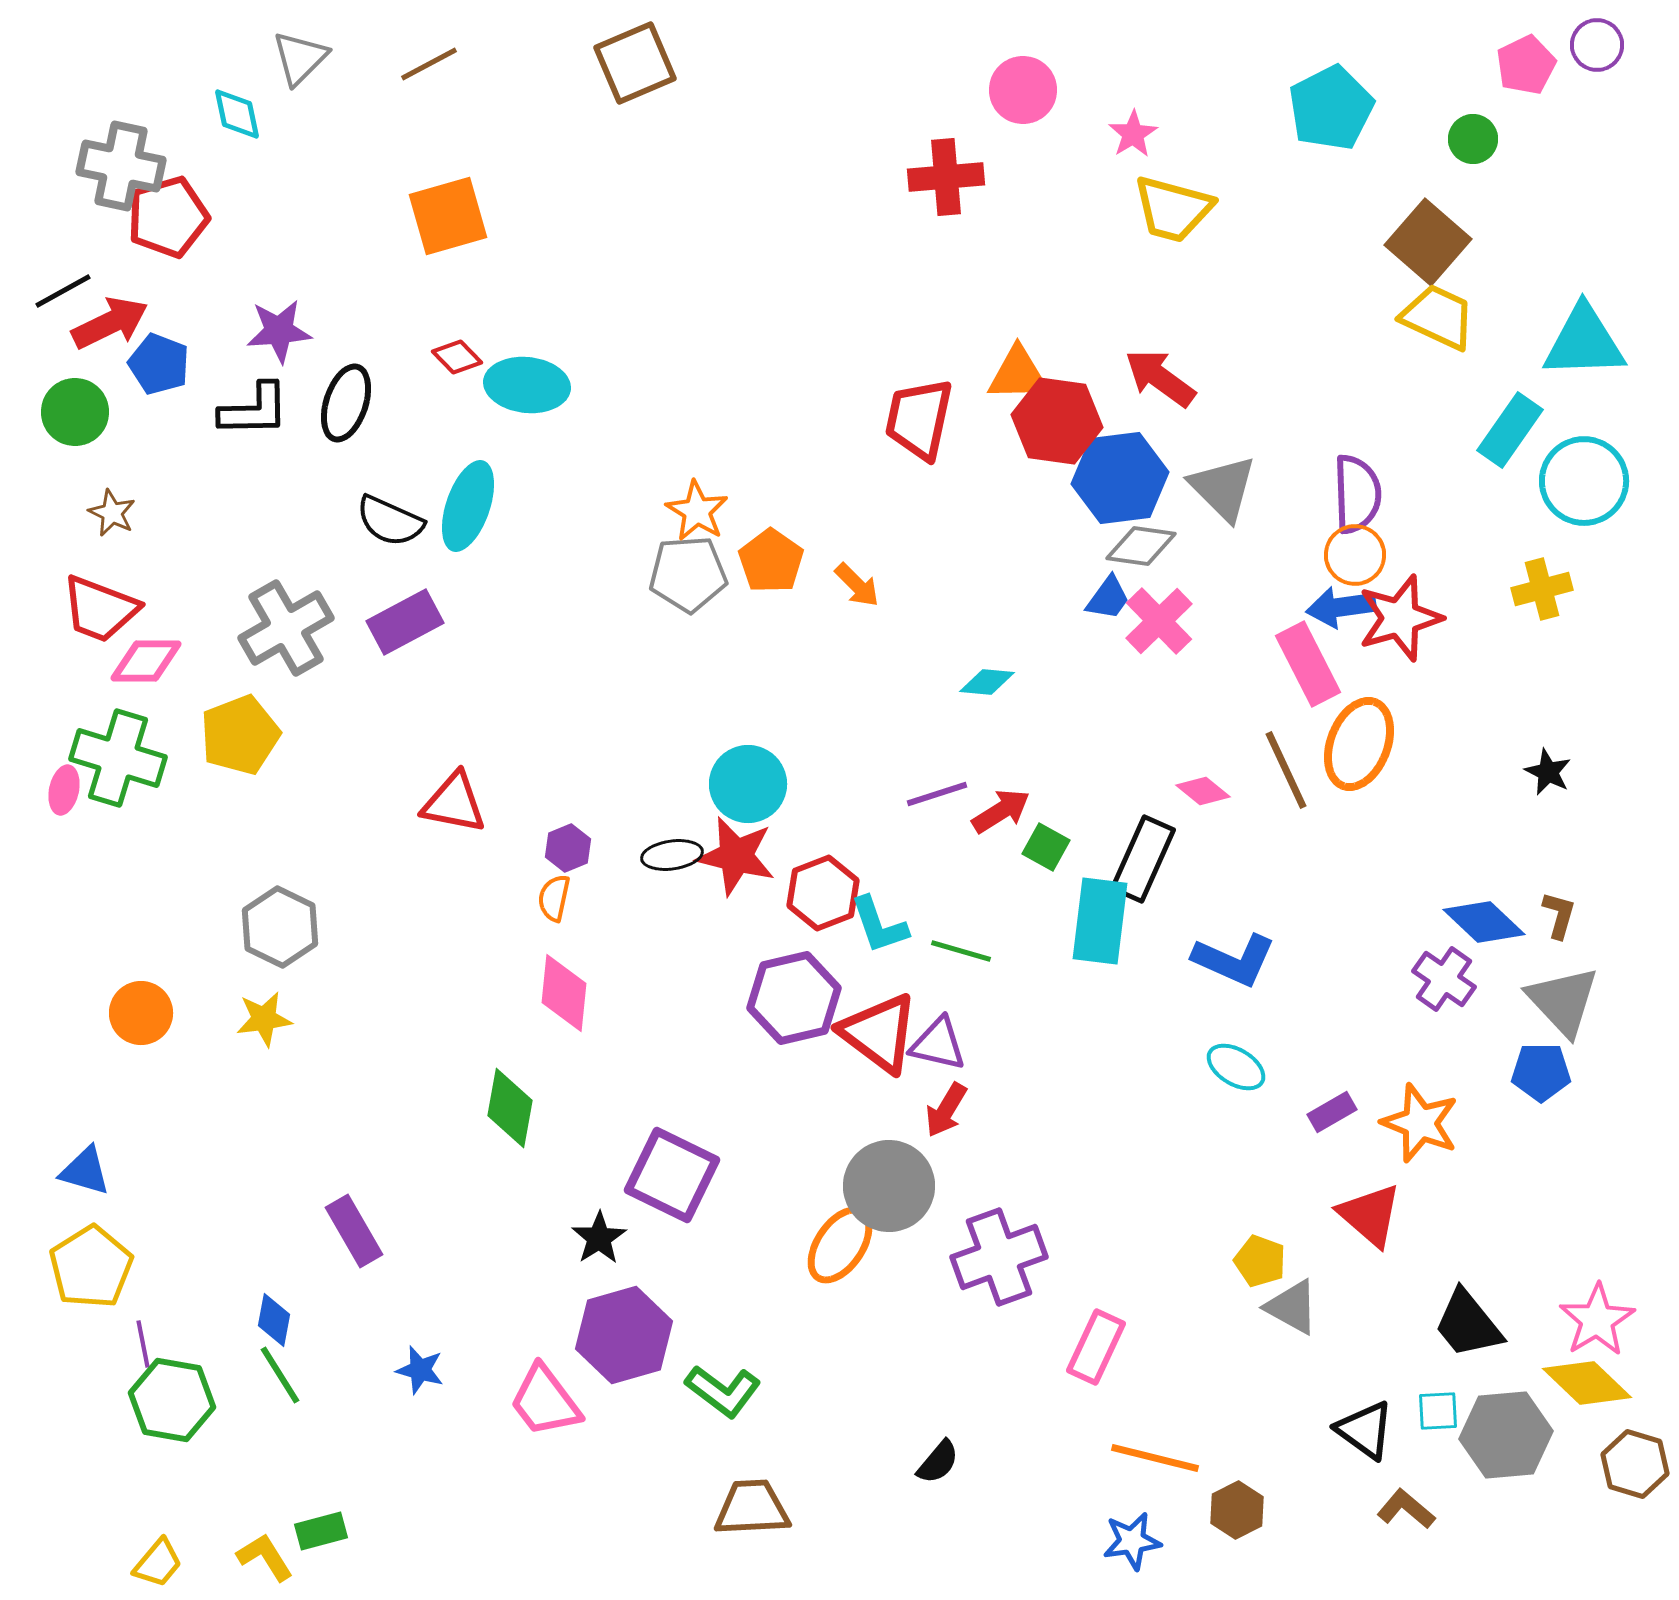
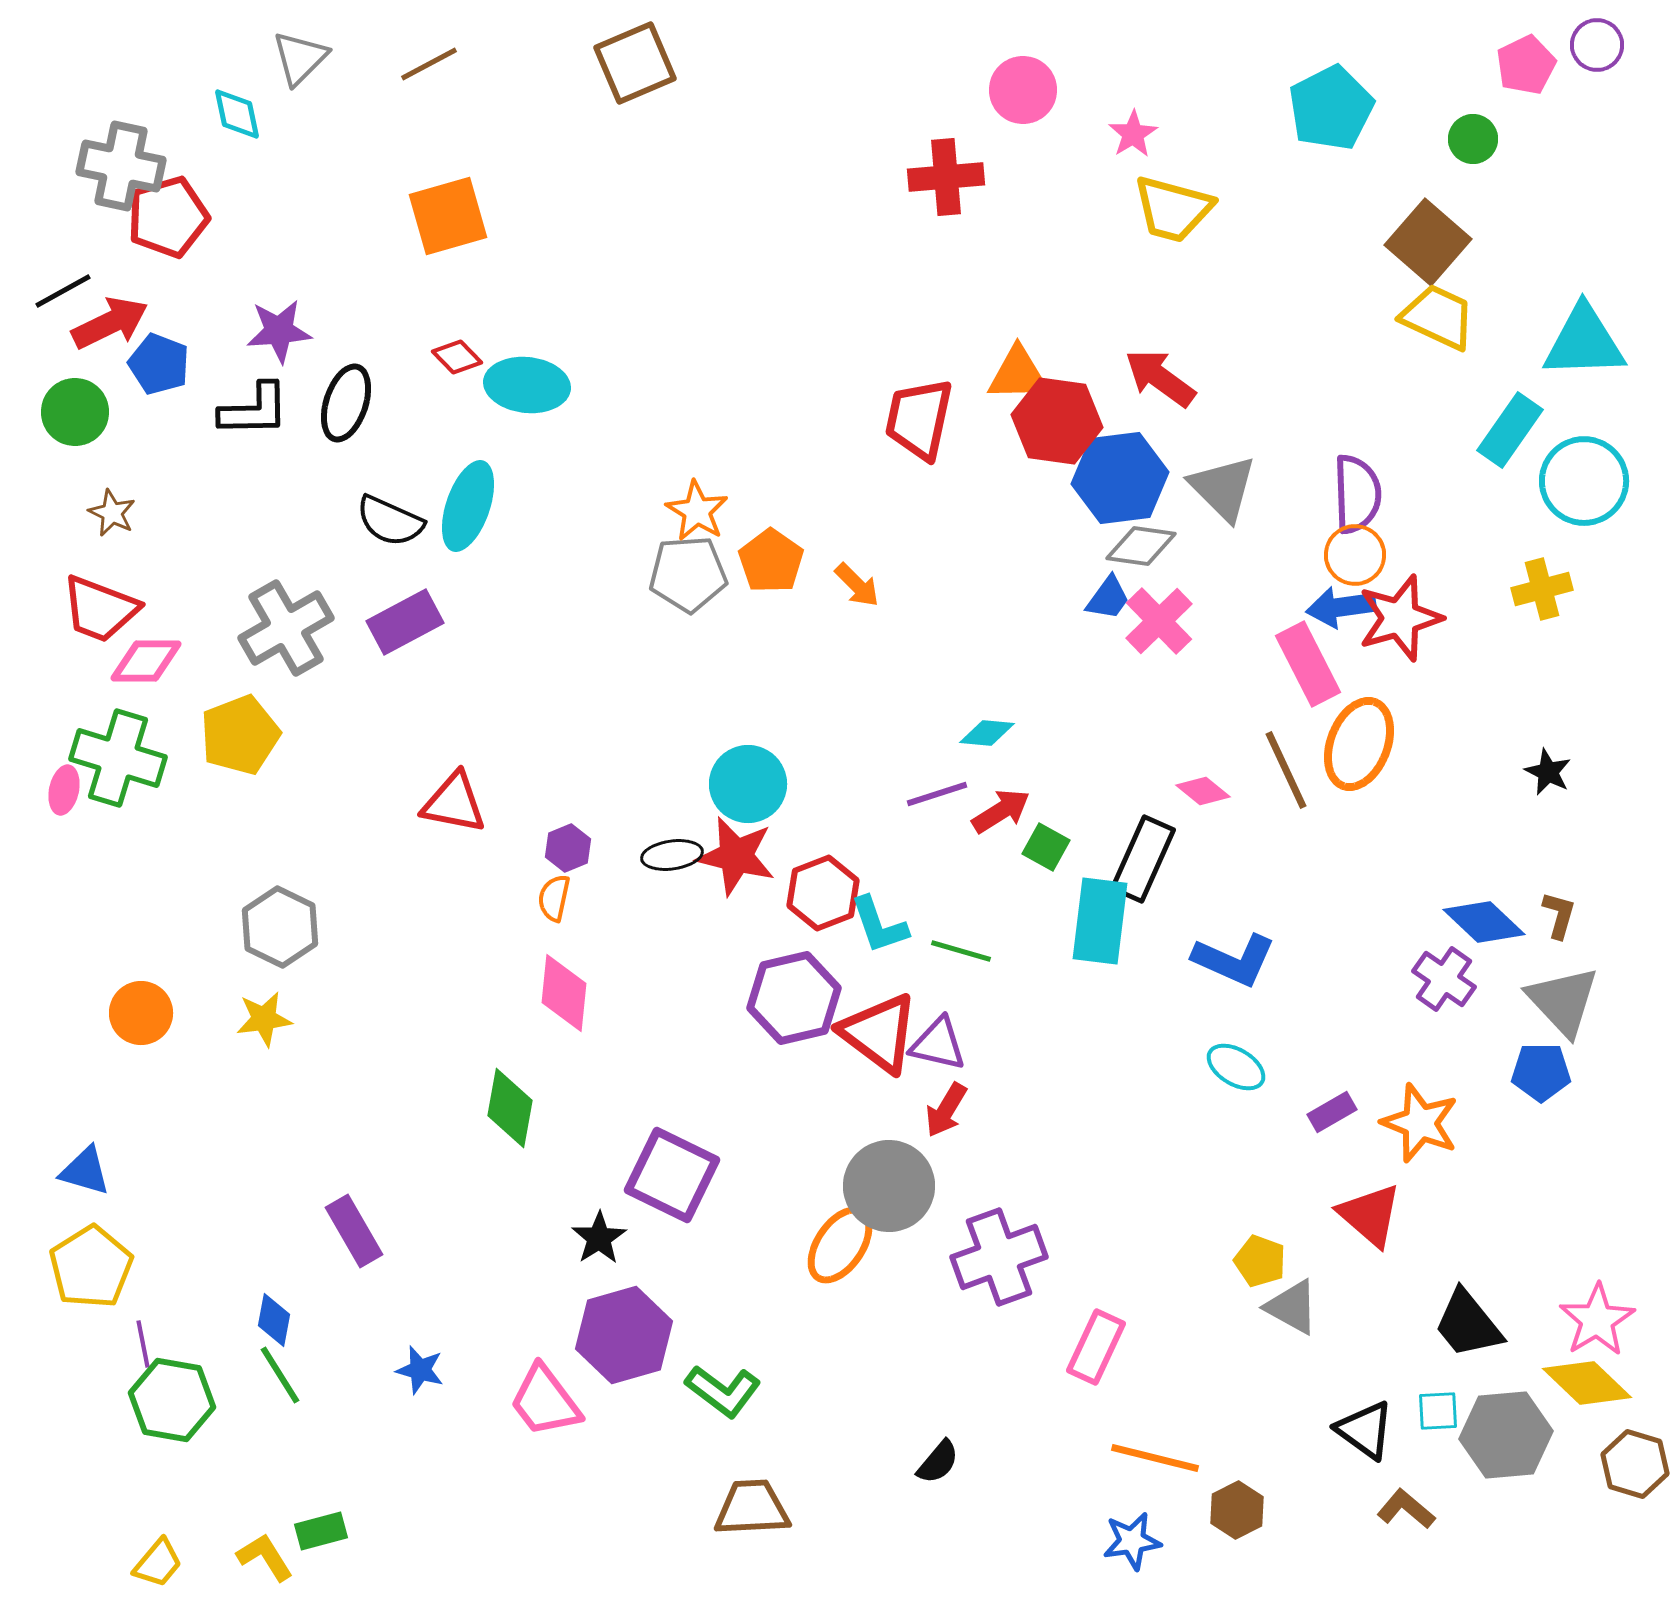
cyan diamond at (987, 682): moved 51 px down
